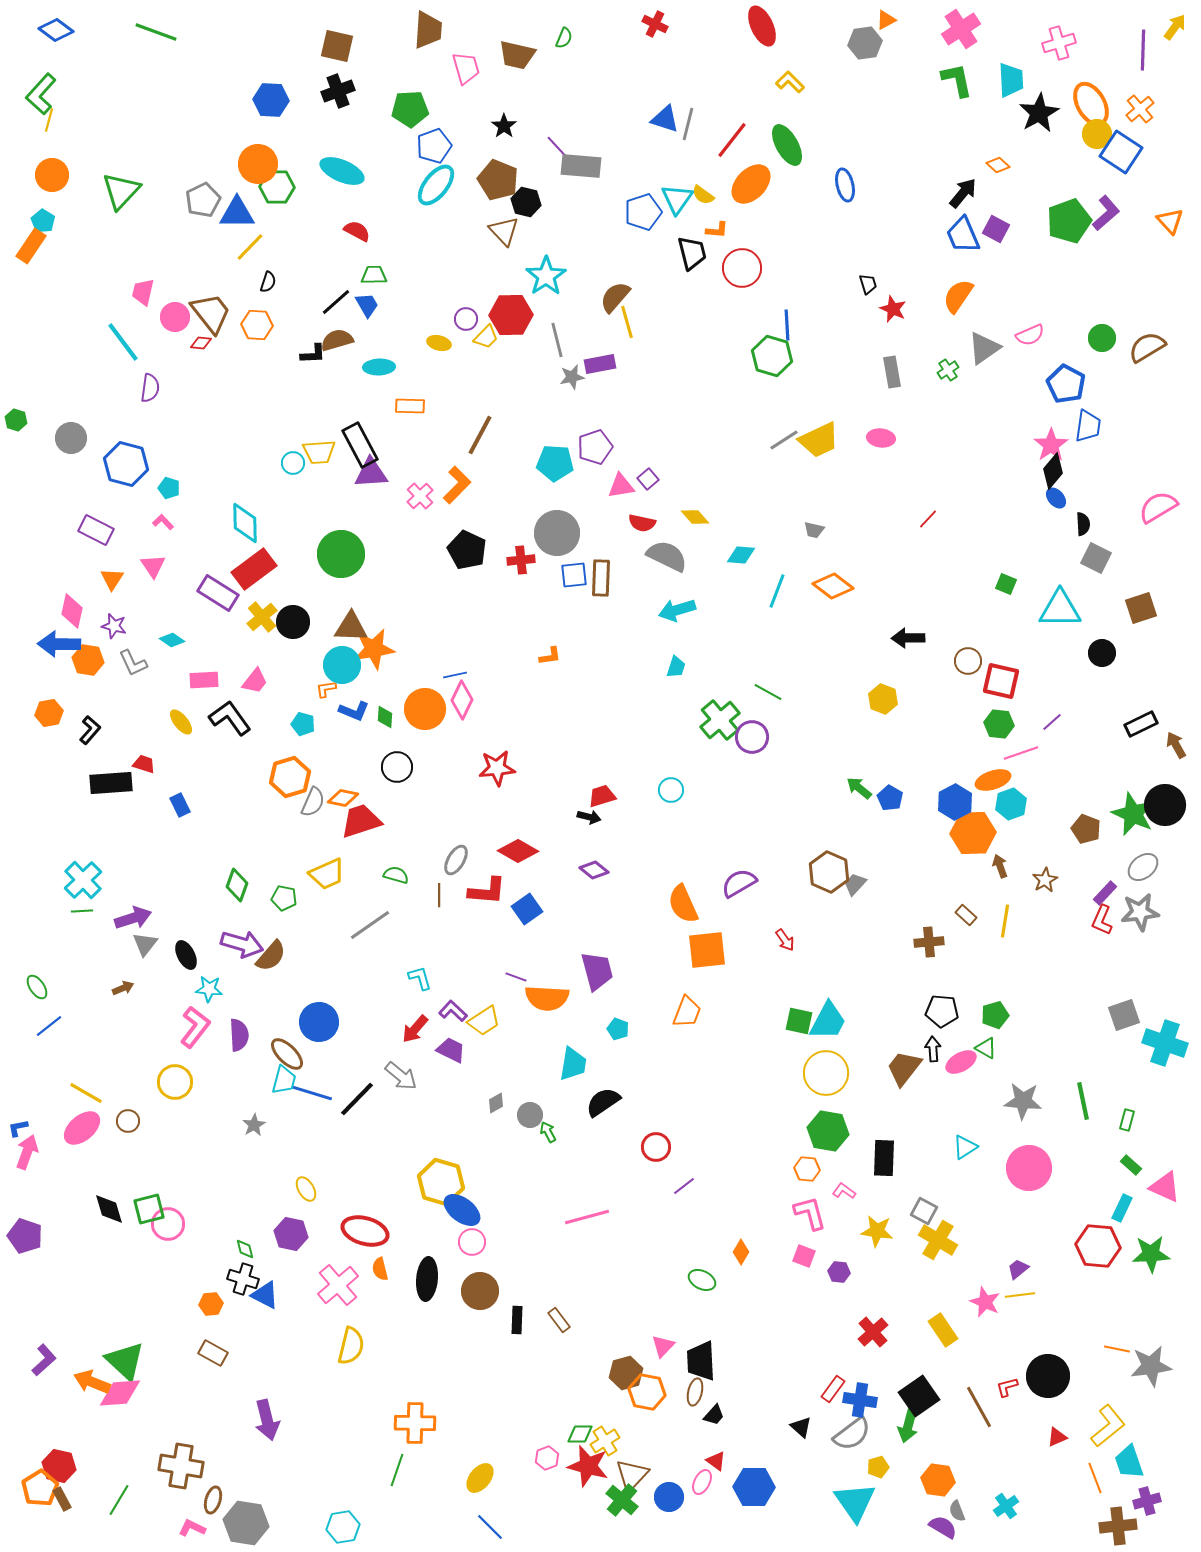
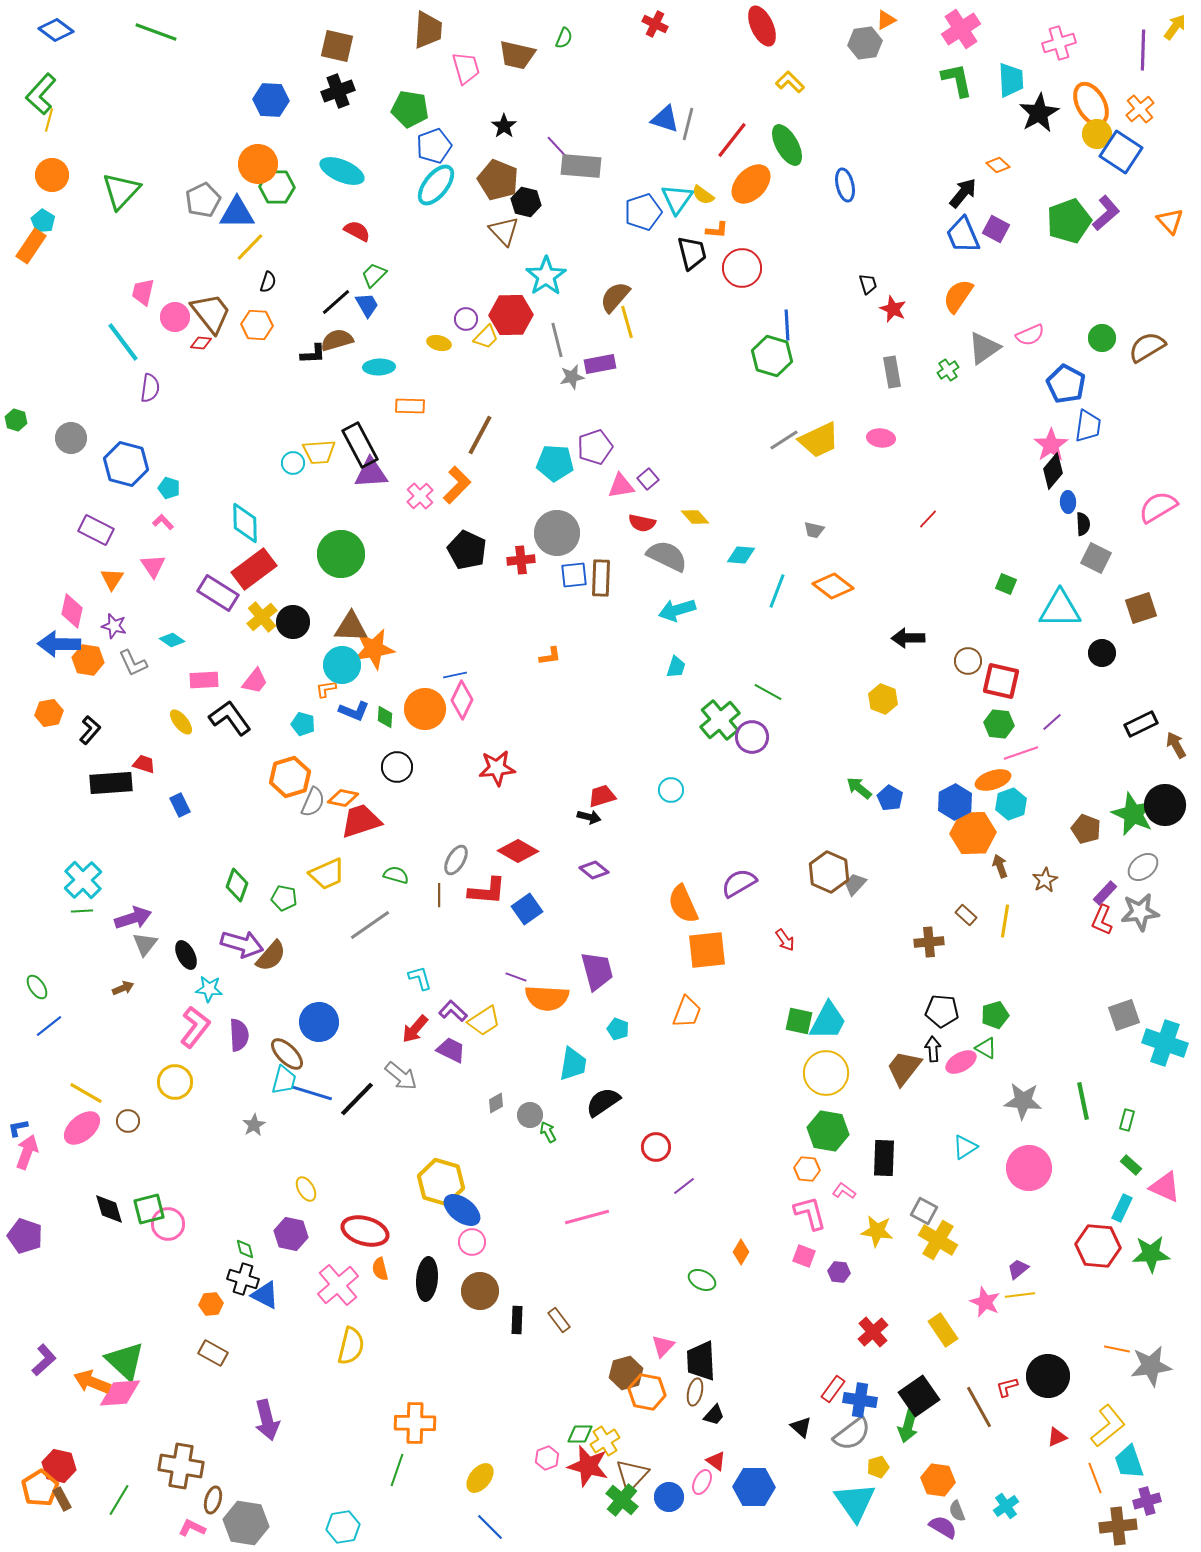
green pentagon at (410, 109): rotated 12 degrees clockwise
green trapezoid at (374, 275): rotated 44 degrees counterclockwise
blue ellipse at (1056, 498): moved 12 px right, 4 px down; rotated 40 degrees clockwise
